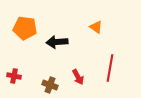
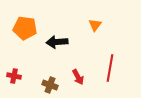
orange triangle: moved 1 px left, 2 px up; rotated 32 degrees clockwise
